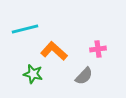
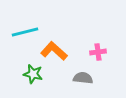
cyan line: moved 3 px down
pink cross: moved 3 px down
gray semicircle: moved 1 px left, 2 px down; rotated 126 degrees counterclockwise
